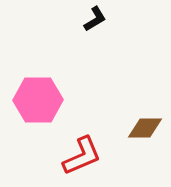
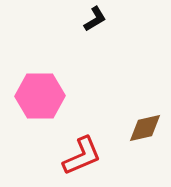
pink hexagon: moved 2 px right, 4 px up
brown diamond: rotated 12 degrees counterclockwise
